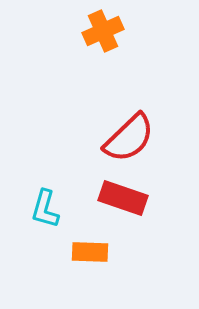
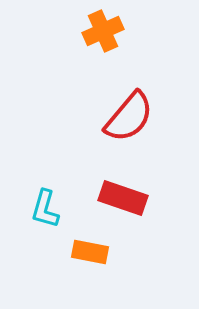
red semicircle: moved 21 px up; rotated 6 degrees counterclockwise
orange rectangle: rotated 9 degrees clockwise
